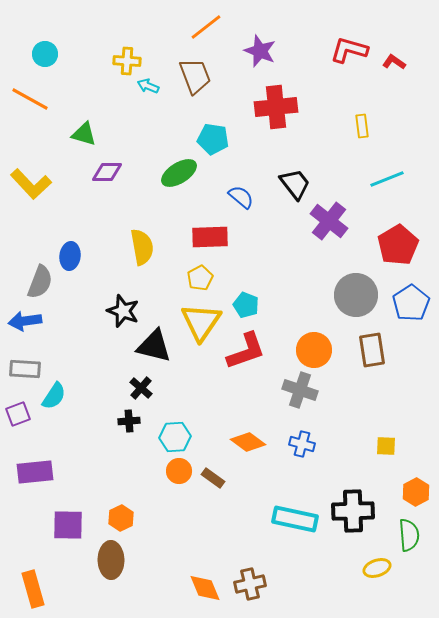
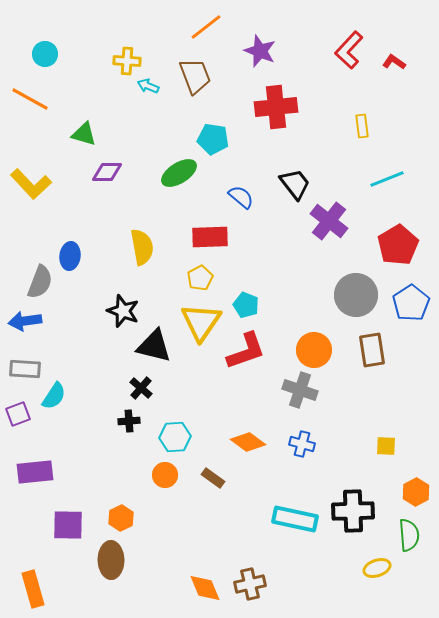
red L-shape at (349, 50): rotated 63 degrees counterclockwise
orange circle at (179, 471): moved 14 px left, 4 px down
